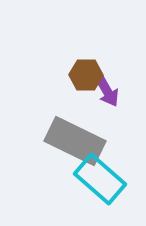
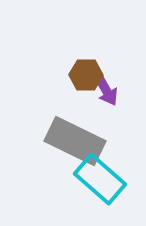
purple arrow: moved 1 px left, 1 px up
